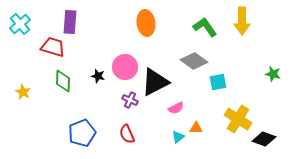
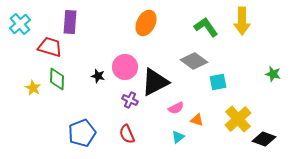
orange ellipse: rotated 35 degrees clockwise
green L-shape: moved 1 px right
red trapezoid: moved 3 px left
green diamond: moved 6 px left, 2 px up
yellow star: moved 10 px right, 4 px up
yellow cross: rotated 16 degrees clockwise
orange triangle: moved 1 px right, 8 px up; rotated 16 degrees clockwise
